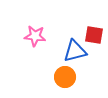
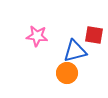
pink star: moved 2 px right
orange circle: moved 2 px right, 4 px up
